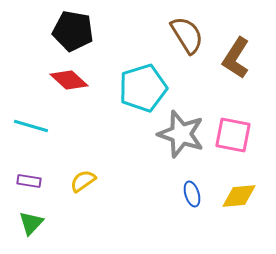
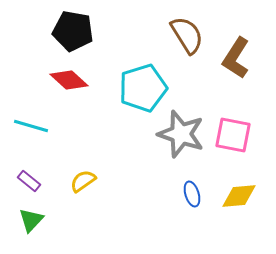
purple rectangle: rotated 30 degrees clockwise
green triangle: moved 3 px up
